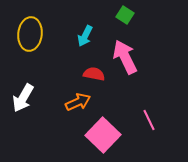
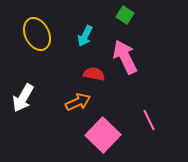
yellow ellipse: moved 7 px right; rotated 32 degrees counterclockwise
